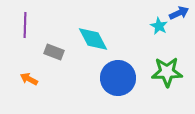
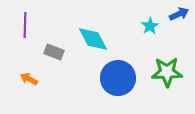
blue arrow: moved 1 px down
cyan star: moved 9 px left; rotated 12 degrees clockwise
